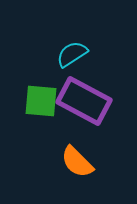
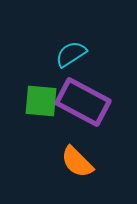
cyan semicircle: moved 1 px left
purple rectangle: moved 1 px left, 1 px down
